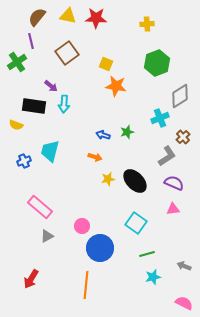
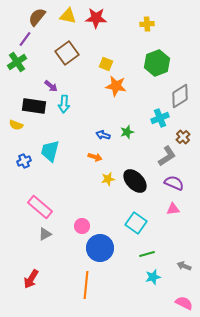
purple line: moved 6 px left, 2 px up; rotated 49 degrees clockwise
gray triangle: moved 2 px left, 2 px up
